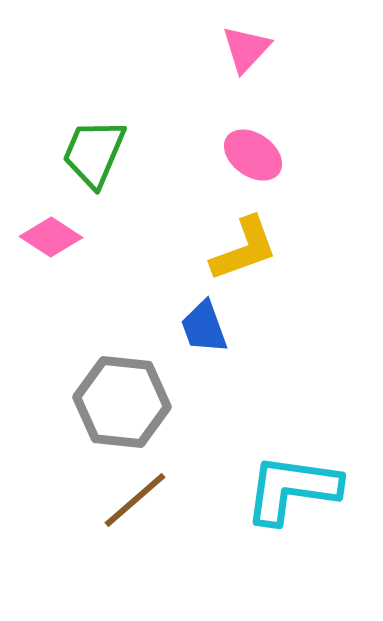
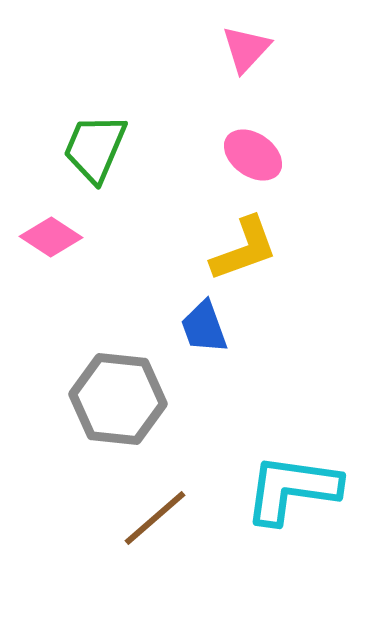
green trapezoid: moved 1 px right, 5 px up
gray hexagon: moved 4 px left, 3 px up
brown line: moved 20 px right, 18 px down
